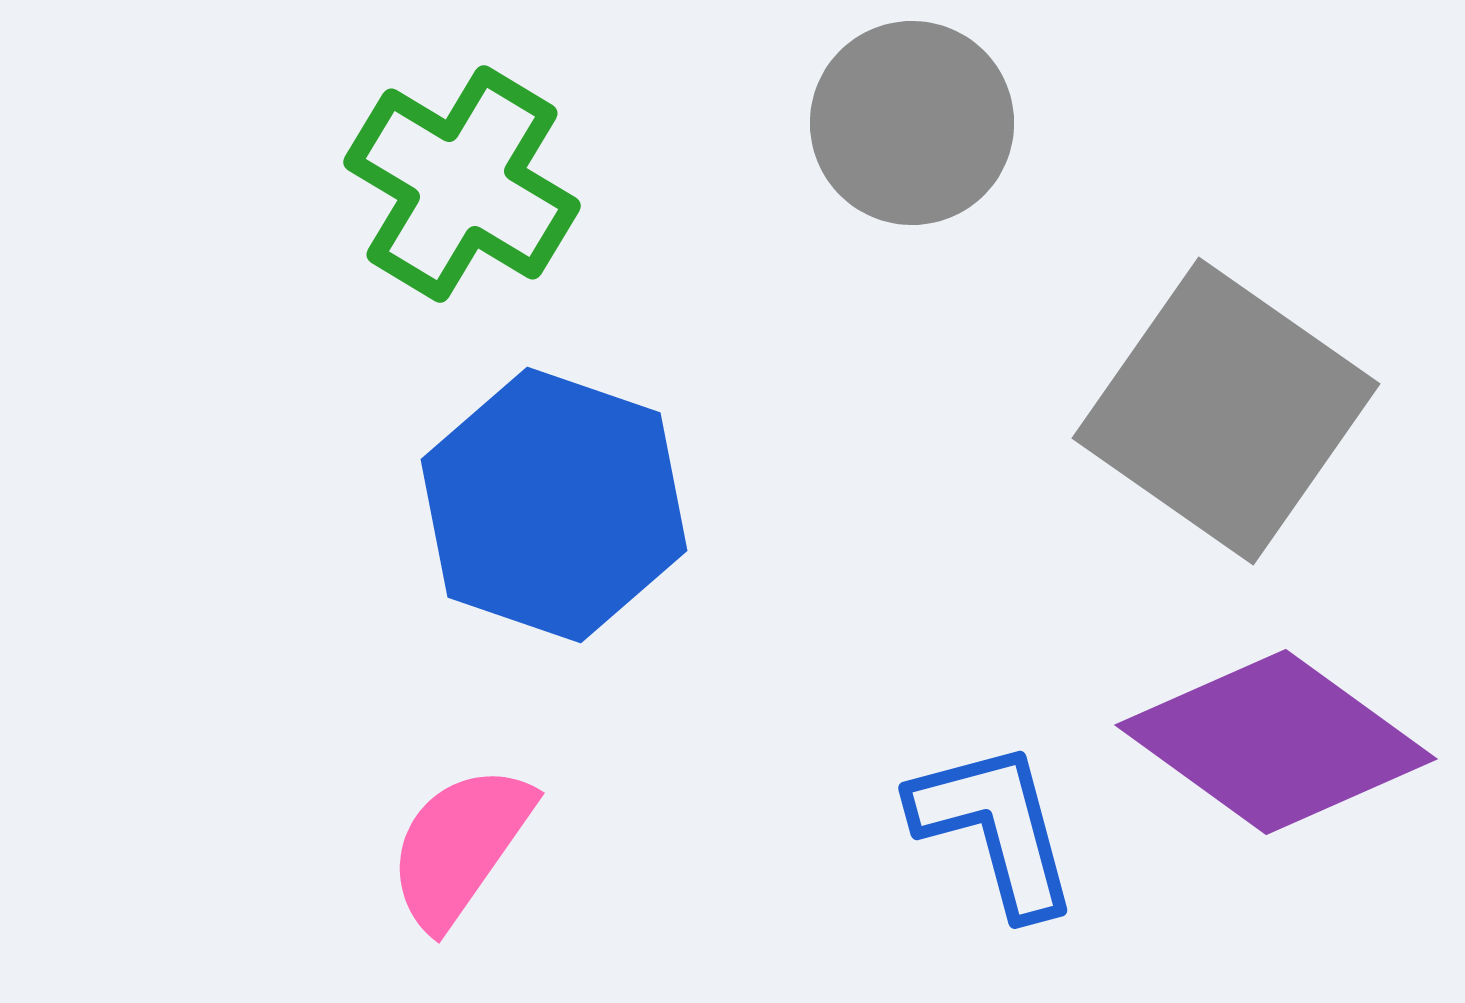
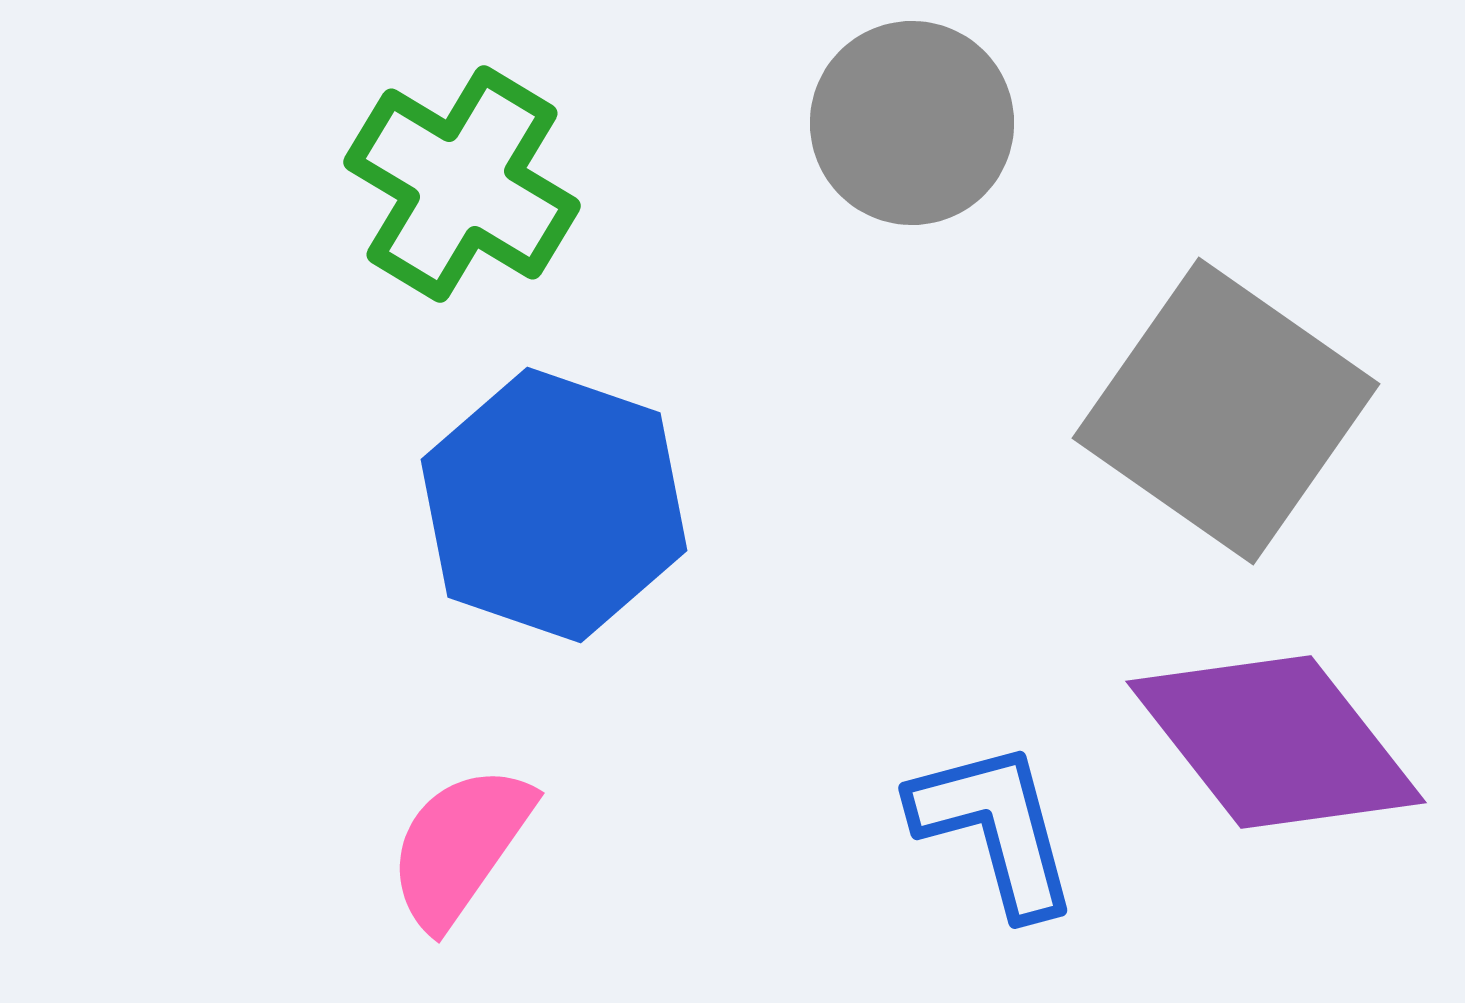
purple diamond: rotated 16 degrees clockwise
